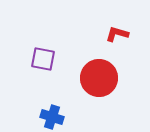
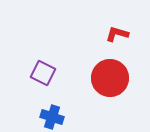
purple square: moved 14 px down; rotated 15 degrees clockwise
red circle: moved 11 px right
